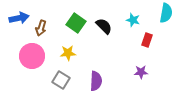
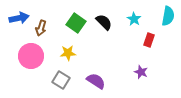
cyan semicircle: moved 2 px right, 3 px down
cyan star: moved 1 px right, 1 px up; rotated 16 degrees clockwise
black semicircle: moved 4 px up
red rectangle: moved 2 px right
pink circle: moved 1 px left
purple star: rotated 24 degrees clockwise
purple semicircle: rotated 60 degrees counterclockwise
